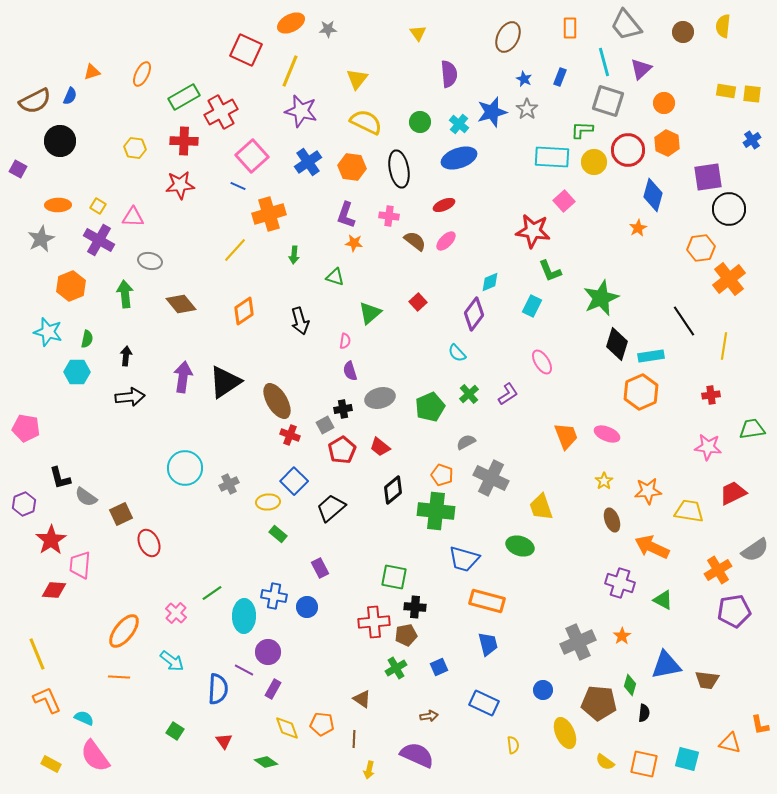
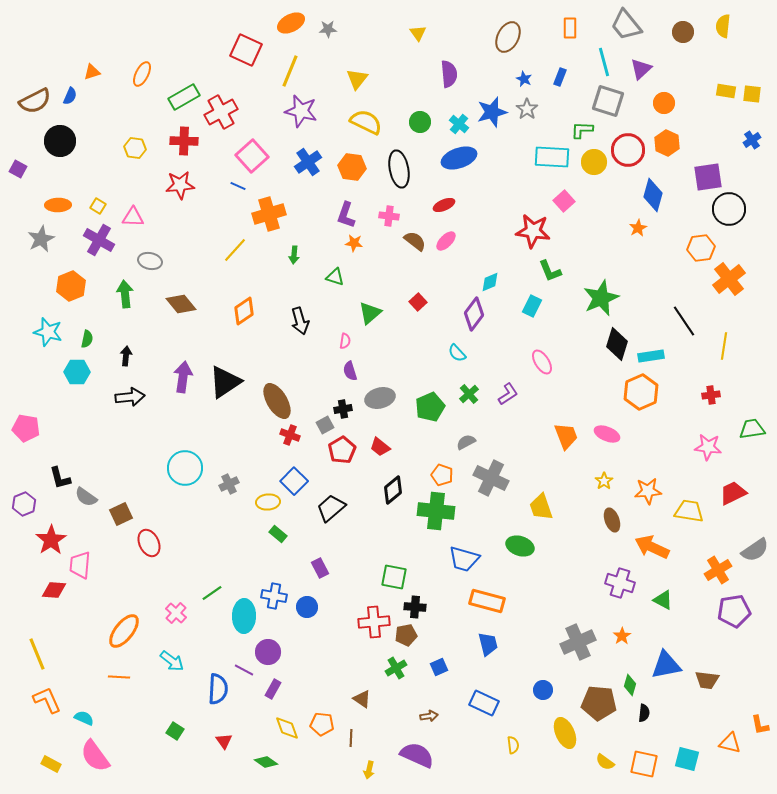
brown line at (354, 739): moved 3 px left, 1 px up
